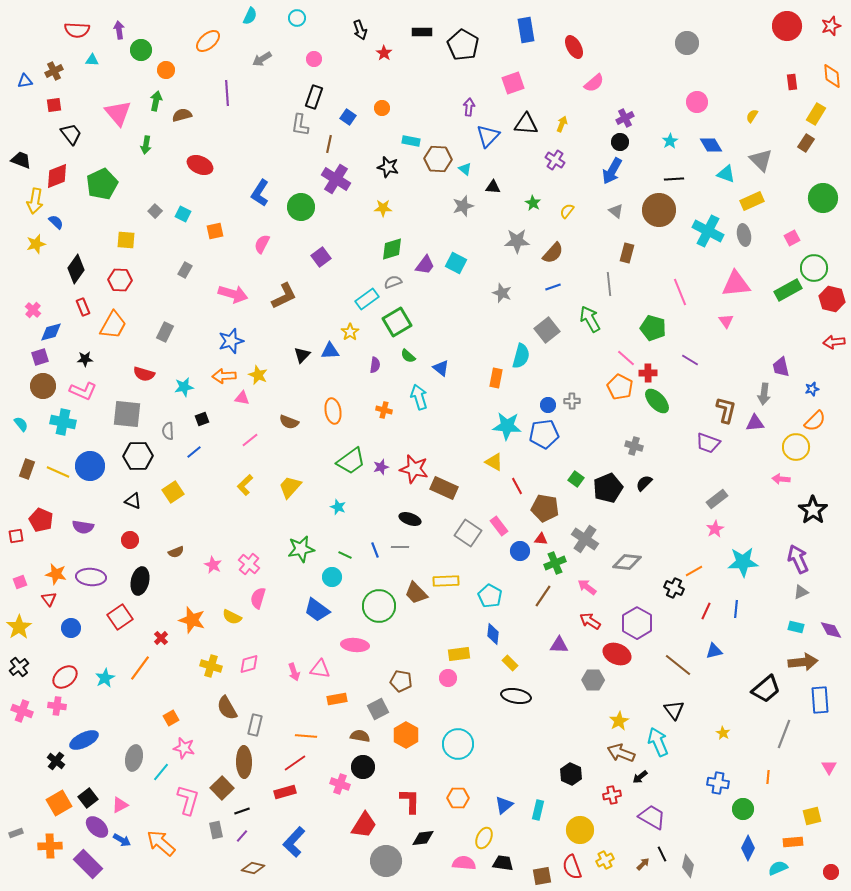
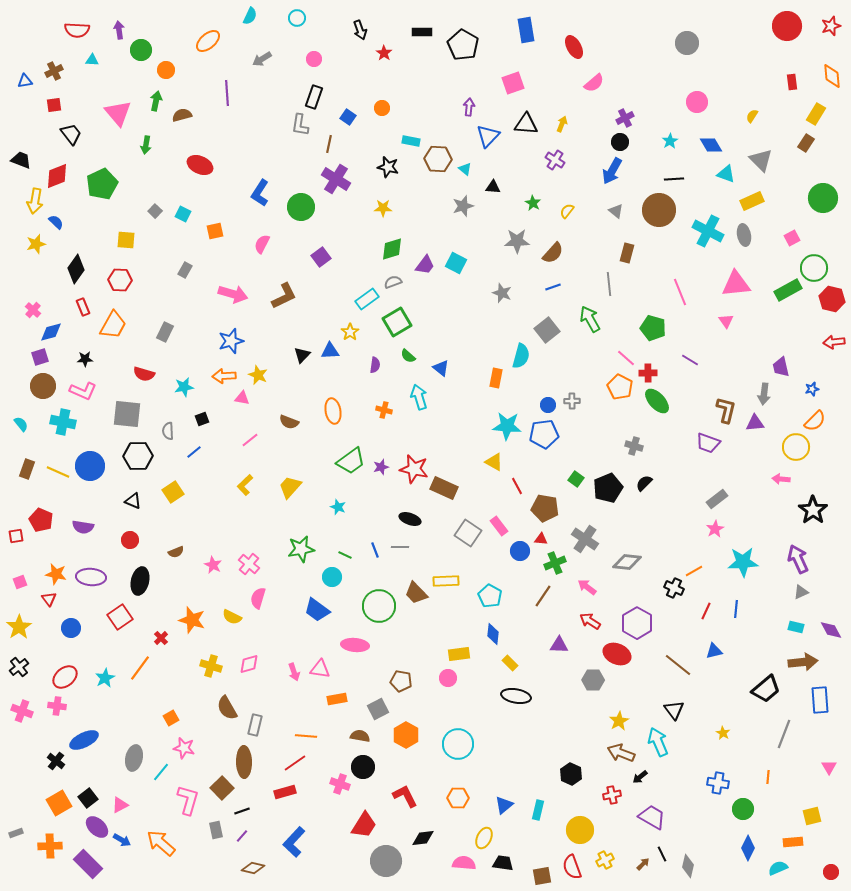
red L-shape at (410, 801): moved 5 px left, 5 px up; rotated 28 degrees counterclockwise
